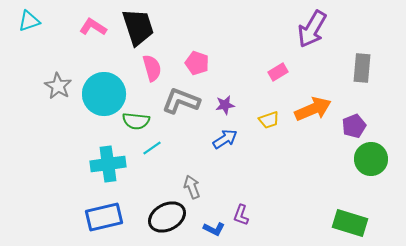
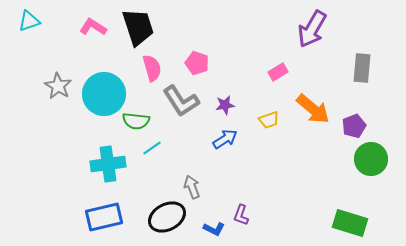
gray L-shape: rotated 144 degrees counterclockwise
orange arrow: rotated 63 degrees clockwise
